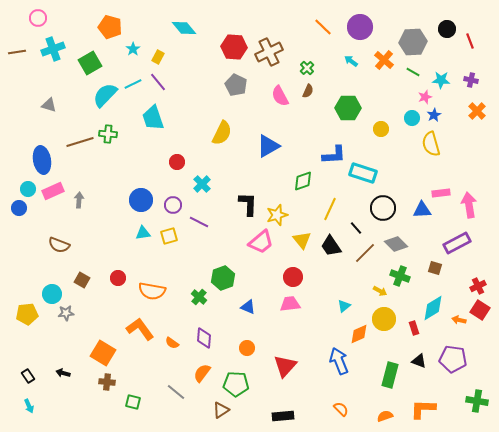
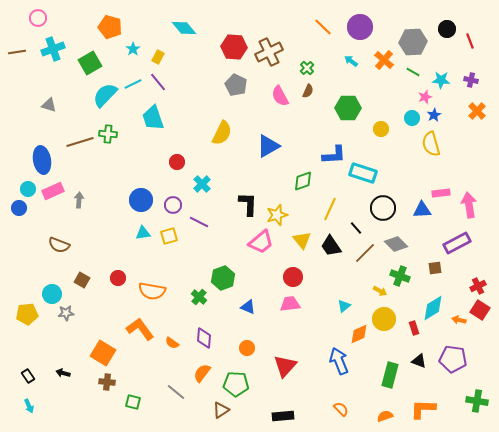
brown square at (435, 268): rotated 24 degrees counterclockwise
